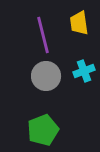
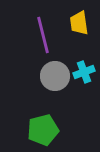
cyan cross: moved 1 px down
gray circle: moved 9 px right
green pentagon: rotated 8 degrees clockwise
